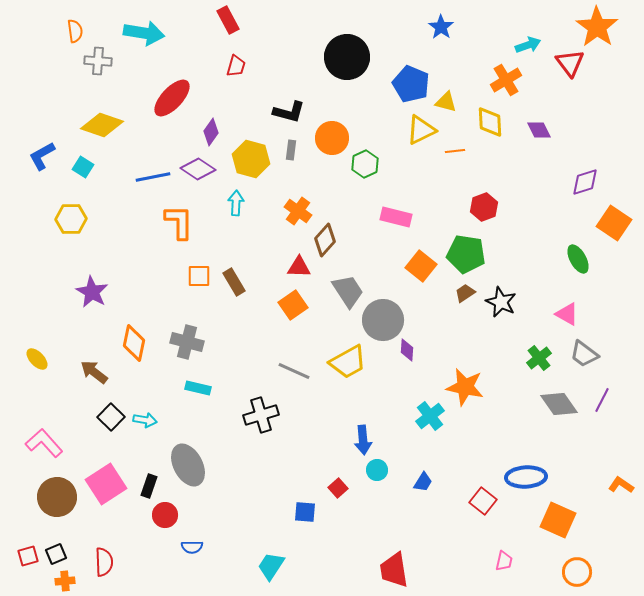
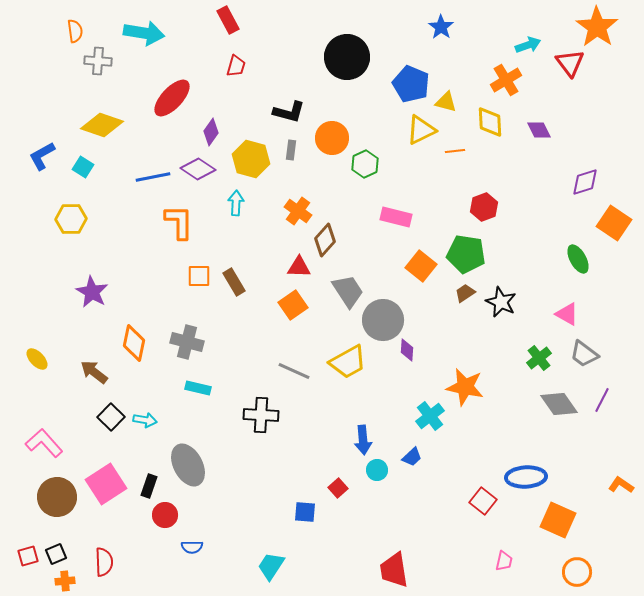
black cross at (261, 415): rotated 20 degrees clockwise
blue trapezoid at (423, 482): moved 11 px left, 25 px up; rotated 15 degrees clockwise
